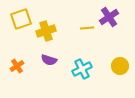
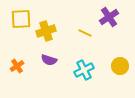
yellow square: rotated 15 degrees clockwise
yellow line: moved 2 px left, 5 px down; rotated 32 degrees clockwise
cyan cross: moved 2 px right, 1 px down
